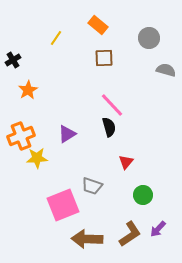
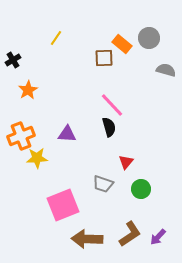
orange rectangle: moved 24 px right, 19 px down
purple triangle: rotated 36 degrees clockwise
gray trapezoid: moved 11 px right, 2 px up
green circle: moved 2 px left, 6 px up
purple arrow: moved 8 px down
